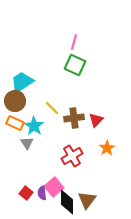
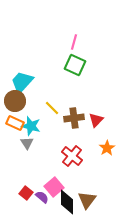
cyan trapezoid: rotated 15 degrees counterclockwise
cyan star: moved 3 px left; rotated 18 degrees counterclockwise
red cross: rotated 20 degrees counterclockwise
purple semicircle: moved 4 px down; rotated 136 degrees clockwise
